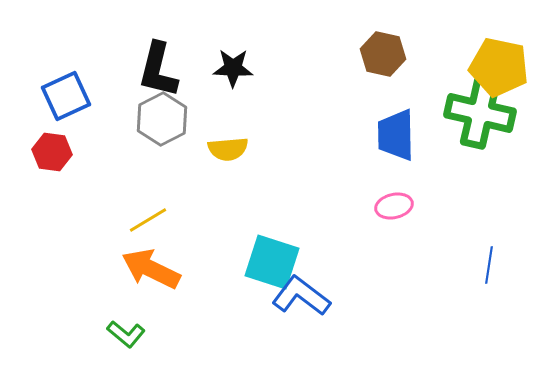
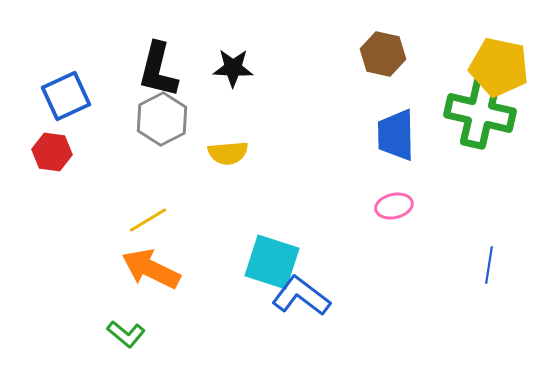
yellow semicircle: moved 4 px down
